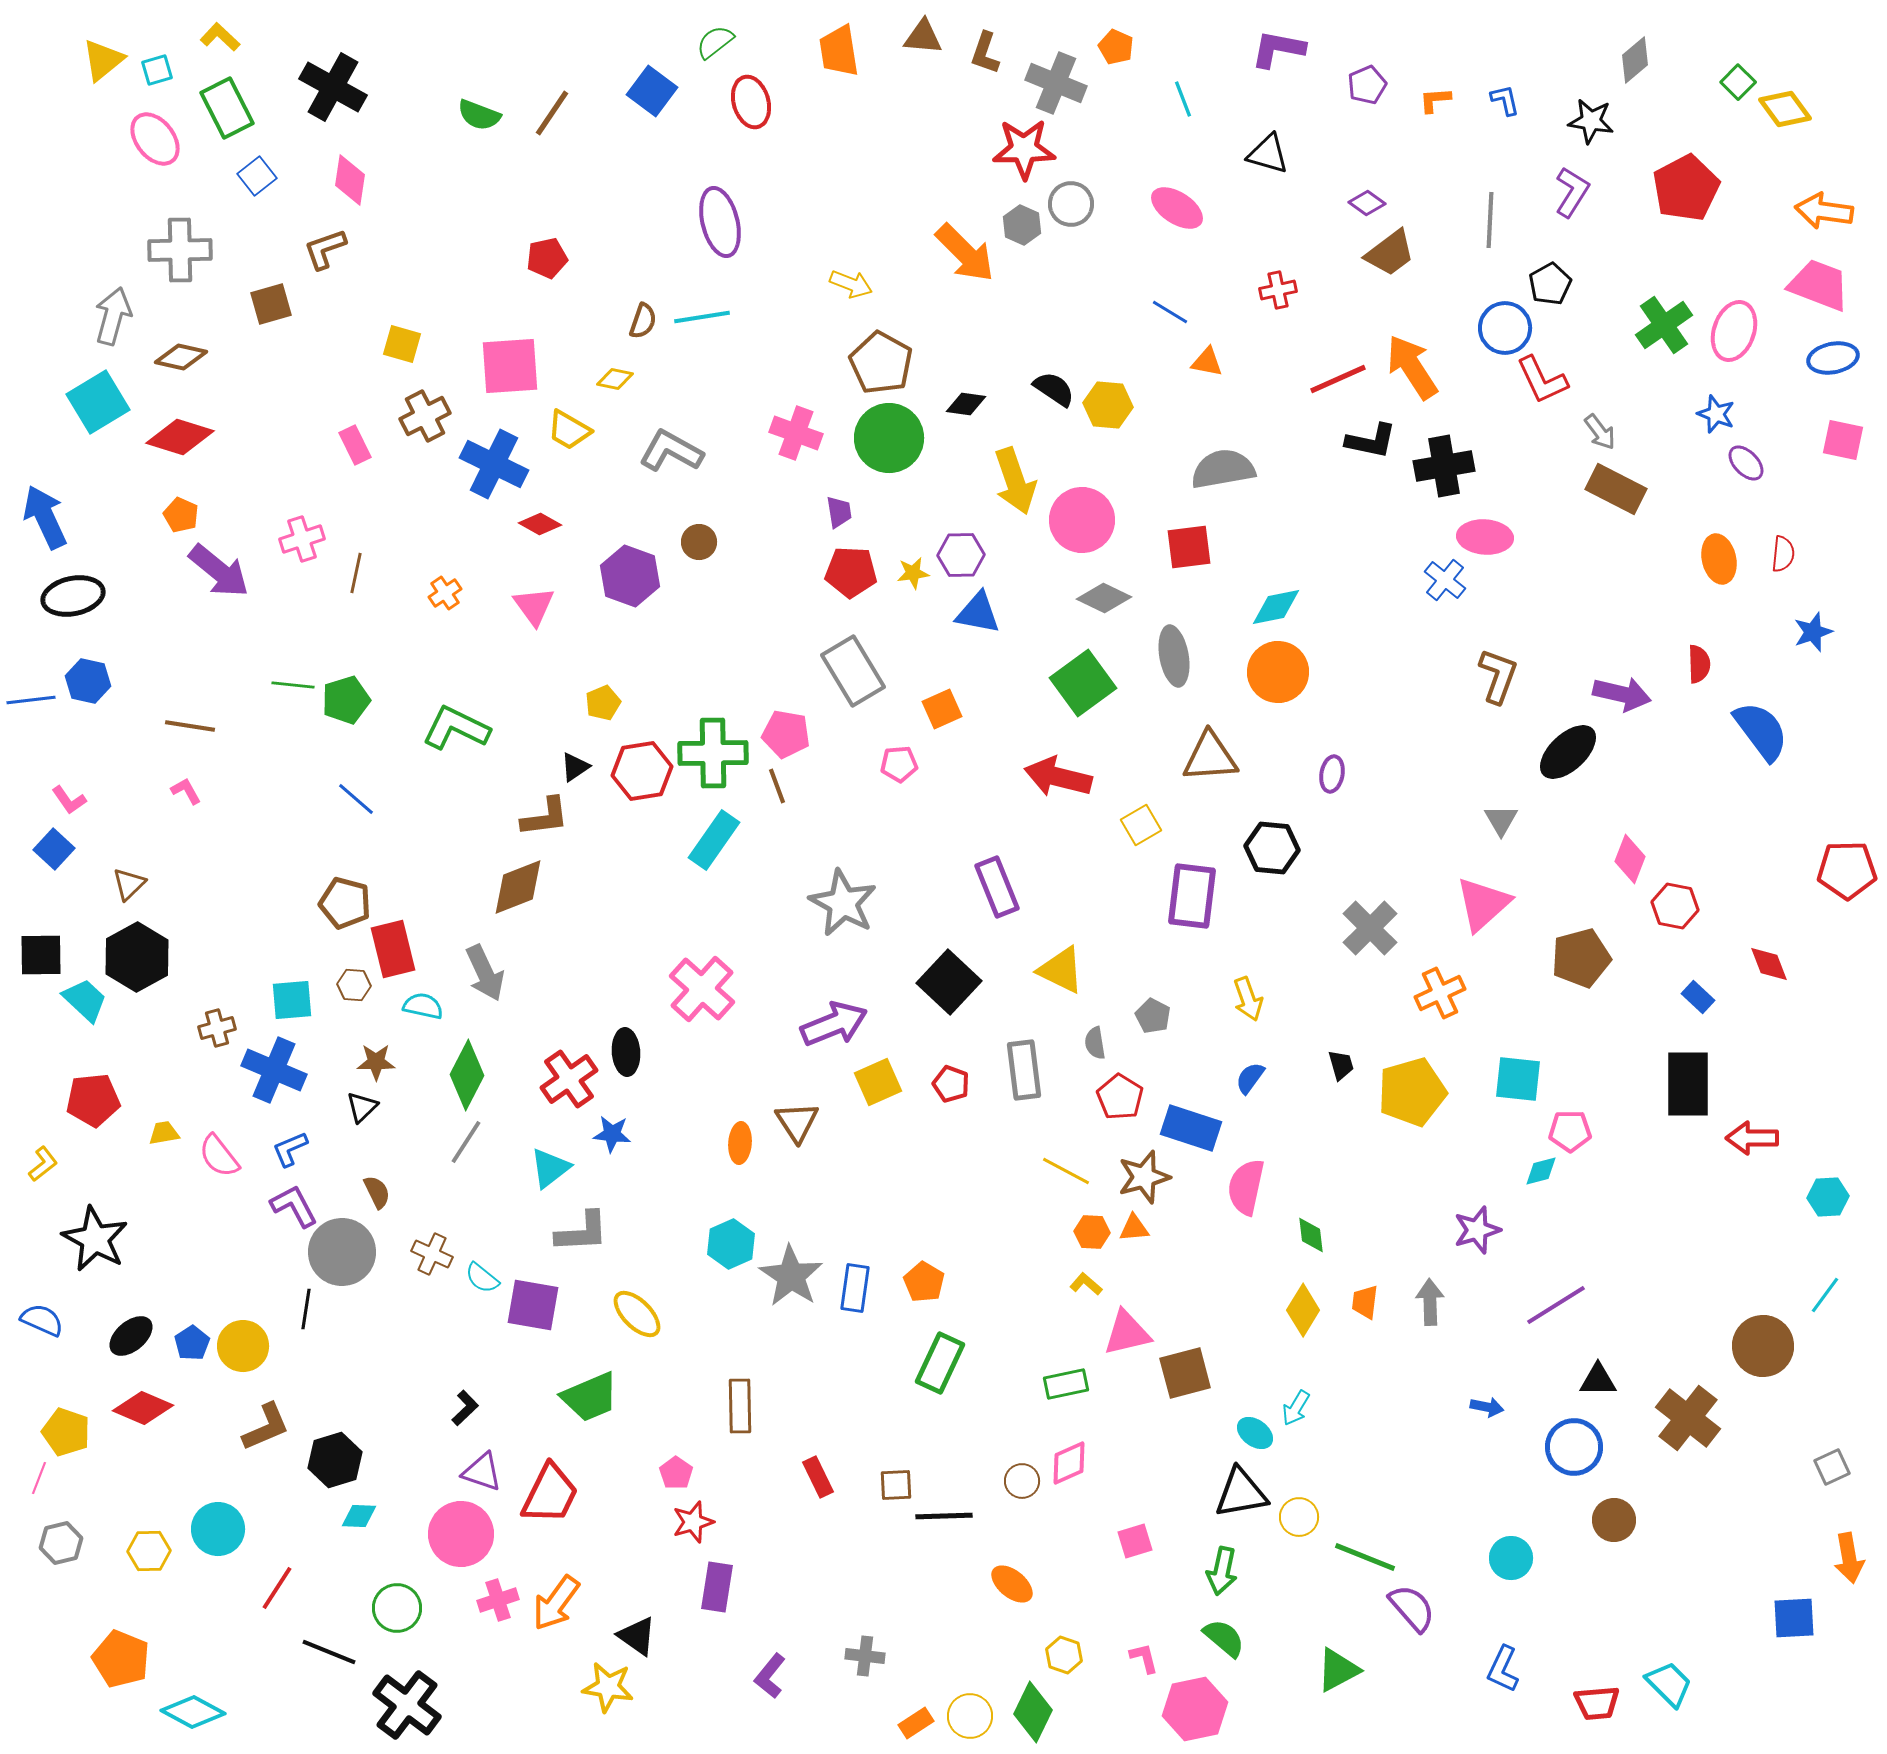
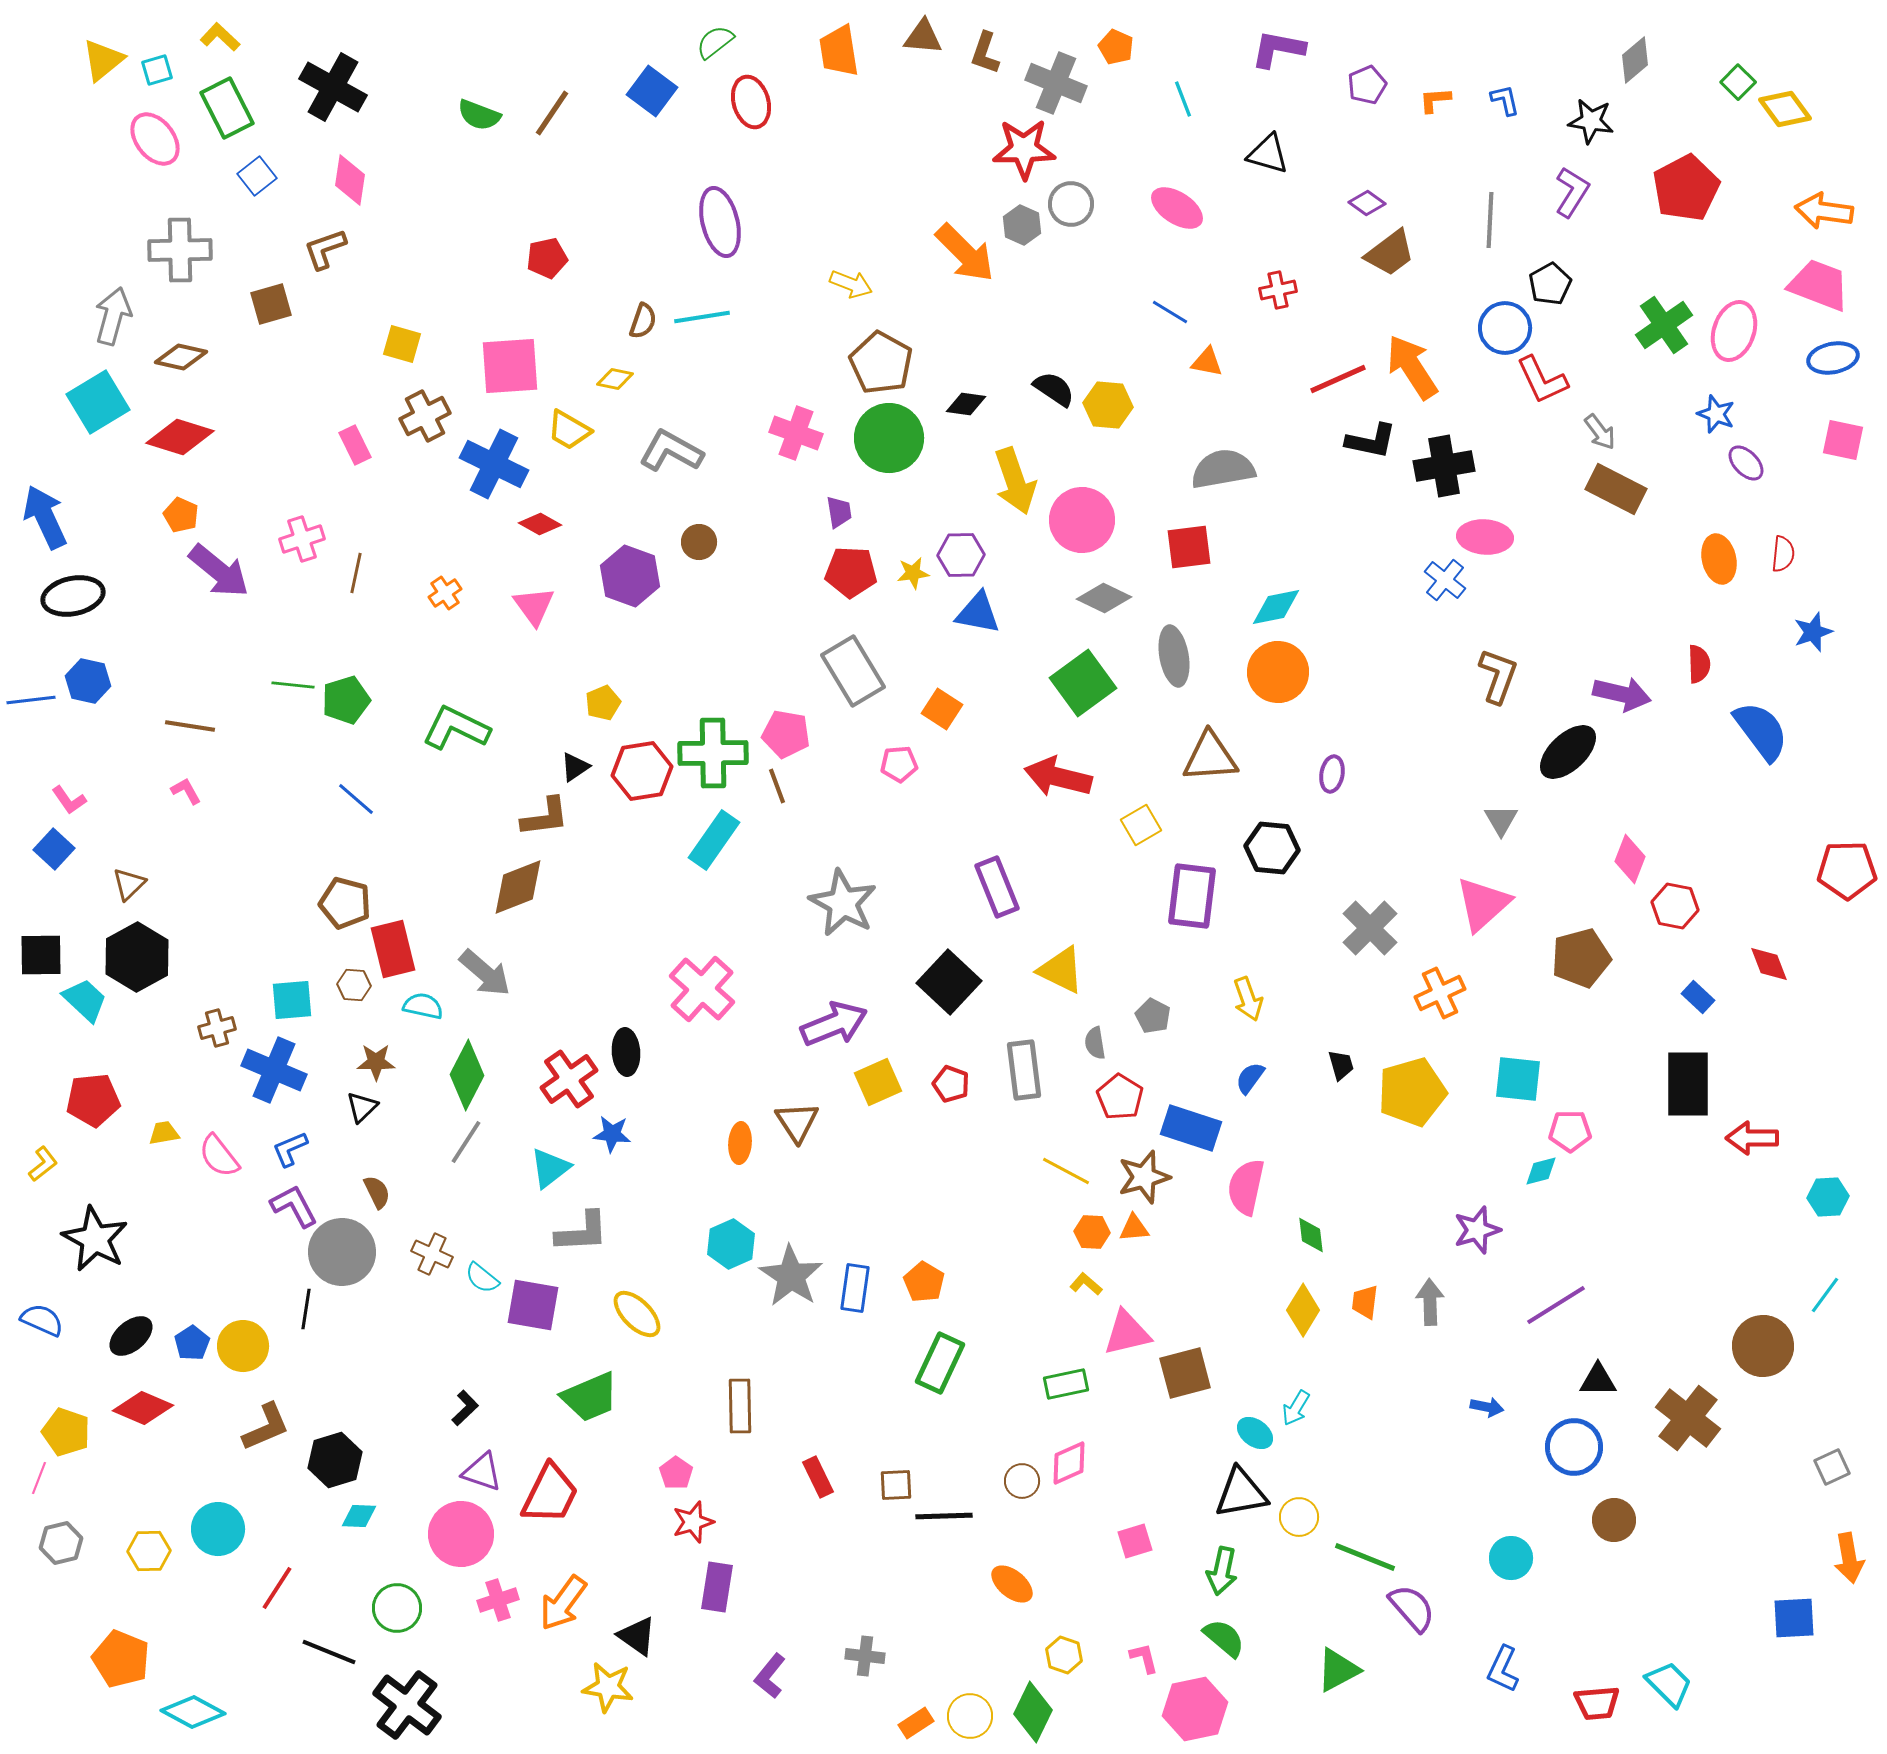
orange square at (942, 709): rotated 33 degrees counterclockwise
gray arrow at (485, 973): rotated 24 degrees counterclockwise
orange arrow at (556, 1603): moved 7 px right
